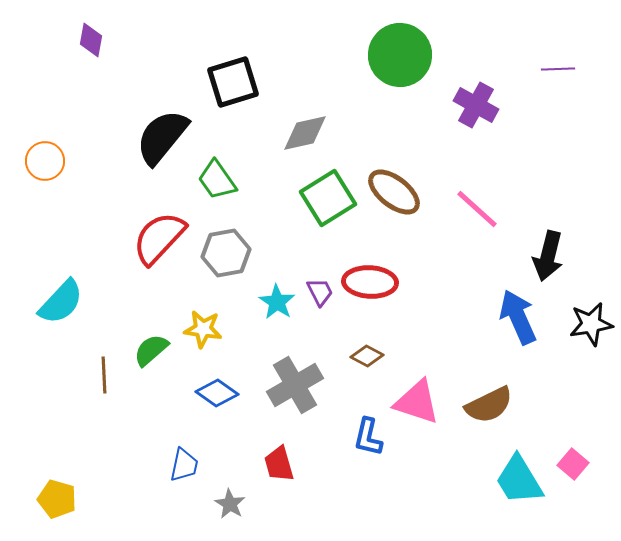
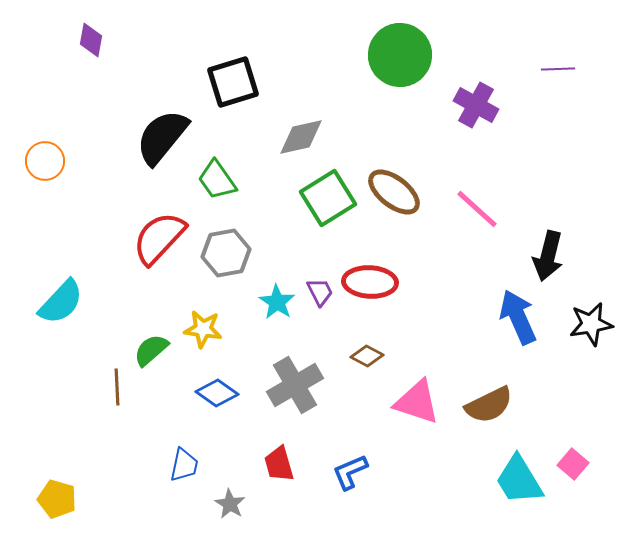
gray diamond: moved 4 px left, 4 px down
brown line: moved 13 px right, 12 px down
blue L-shape: moved 18 px left, 35 px down; rotated 54 degrees clockwise
